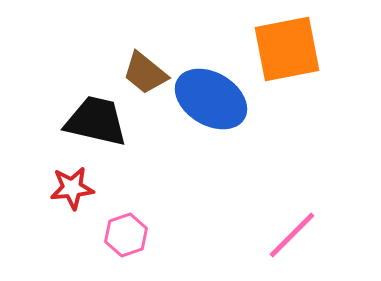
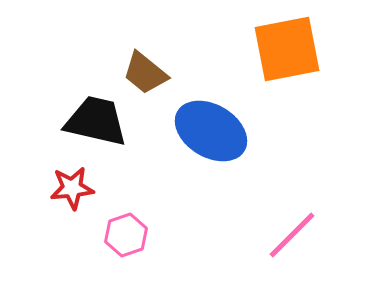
blue ellipse: moved 32 px down
